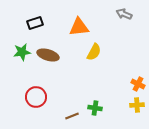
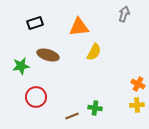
gray arrow: rotated 84 degrees clockwise
green star: moved 1 px left, 14 px down
